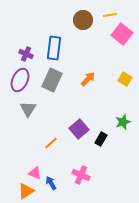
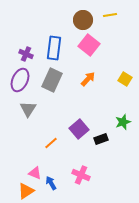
pink square: moved 33 px left, 11 px down
black rectangle: rotated 40 degrees clockwise
